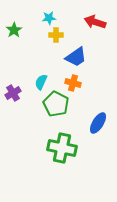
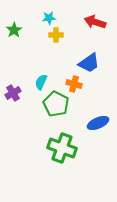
blue trapezoid: moved 13 px right, 6 px down
orange cross: moved 1 px right, 1 px down
blue ellipse: rotated 35 degrees clockwise
green cross: rotated 8 degrees clockwise
